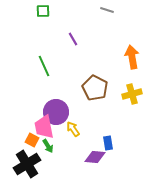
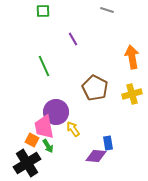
purple diamond: moved 1 px right, 1 px up
black cross: moved 1 px up
